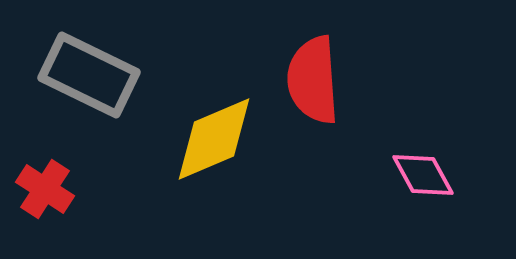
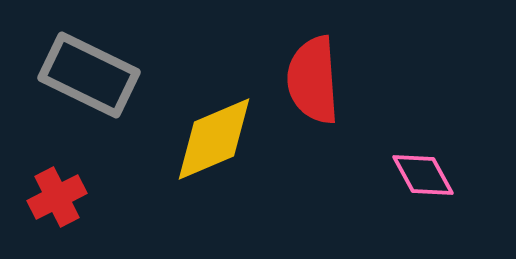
red cross: moved 12 px right, 8 px down; rotated 30 degrees clockwise
